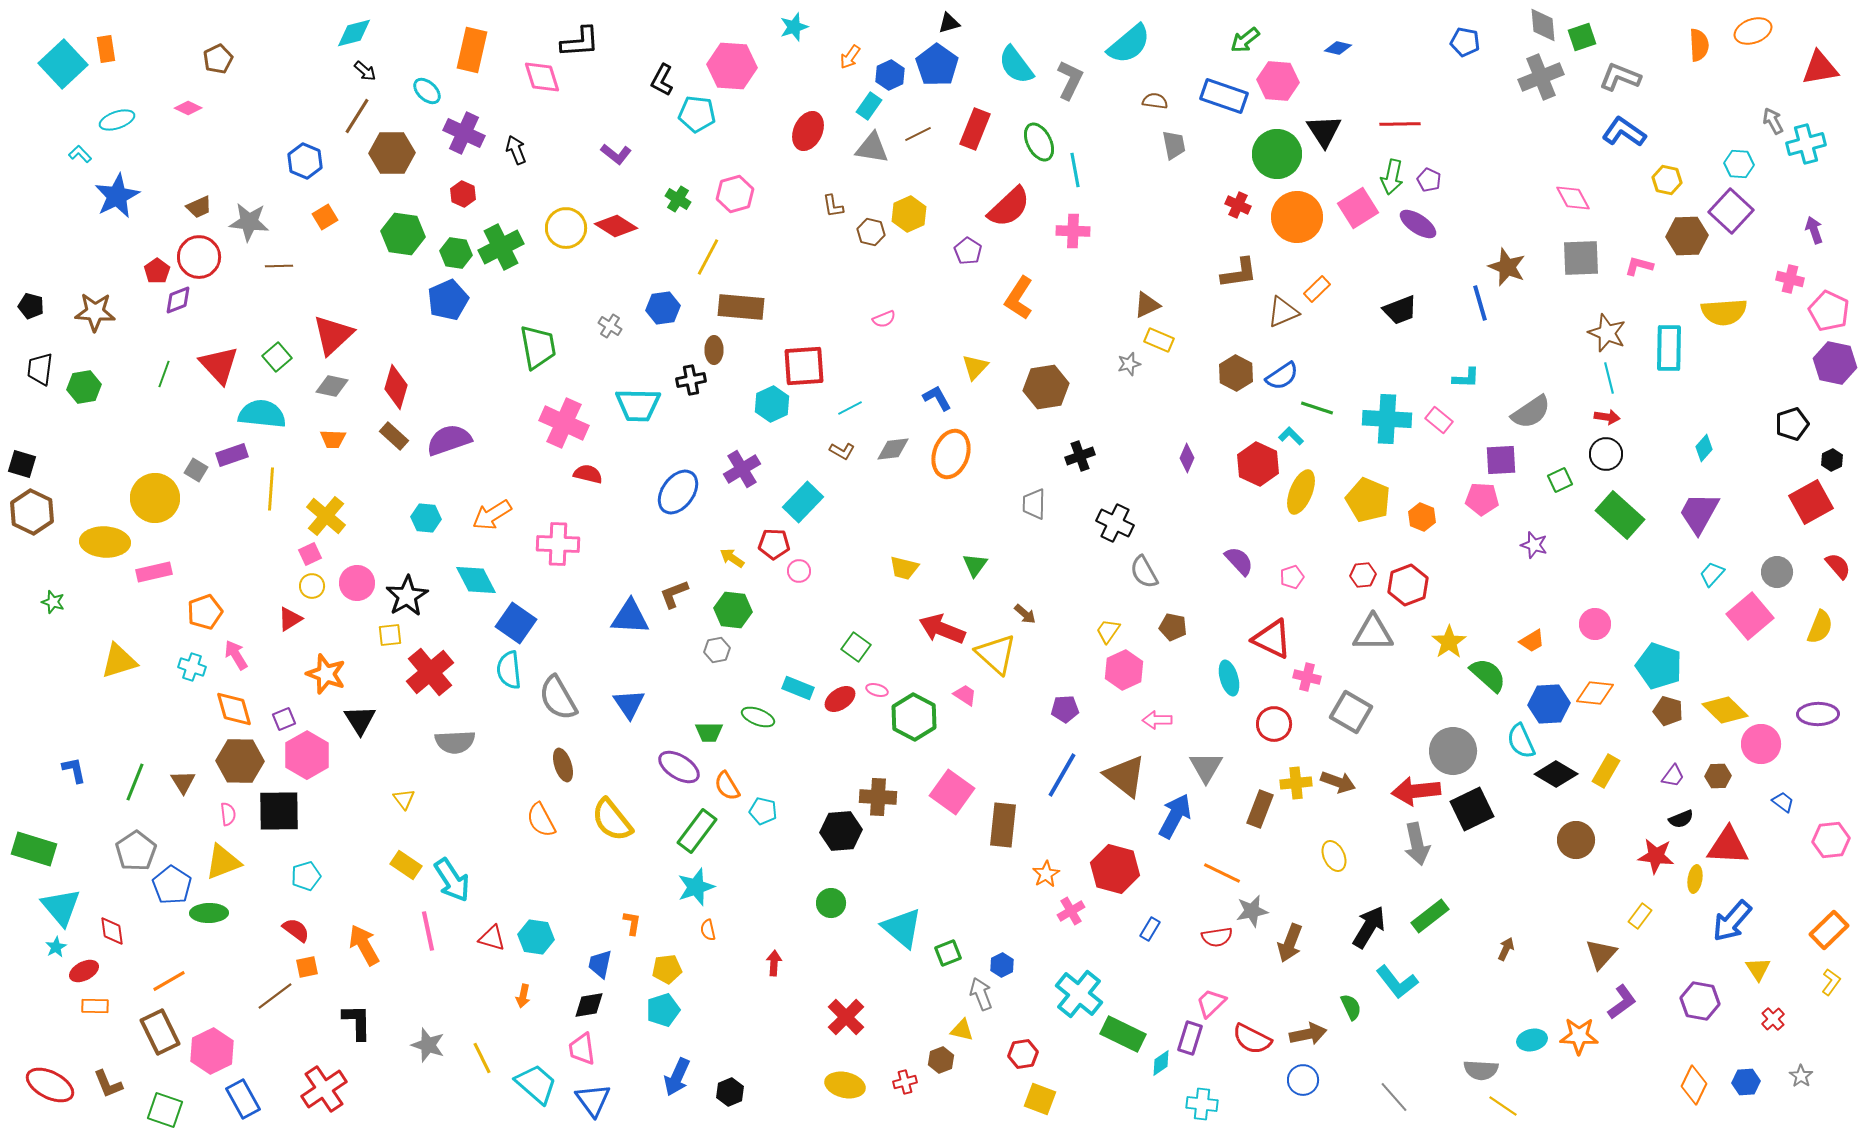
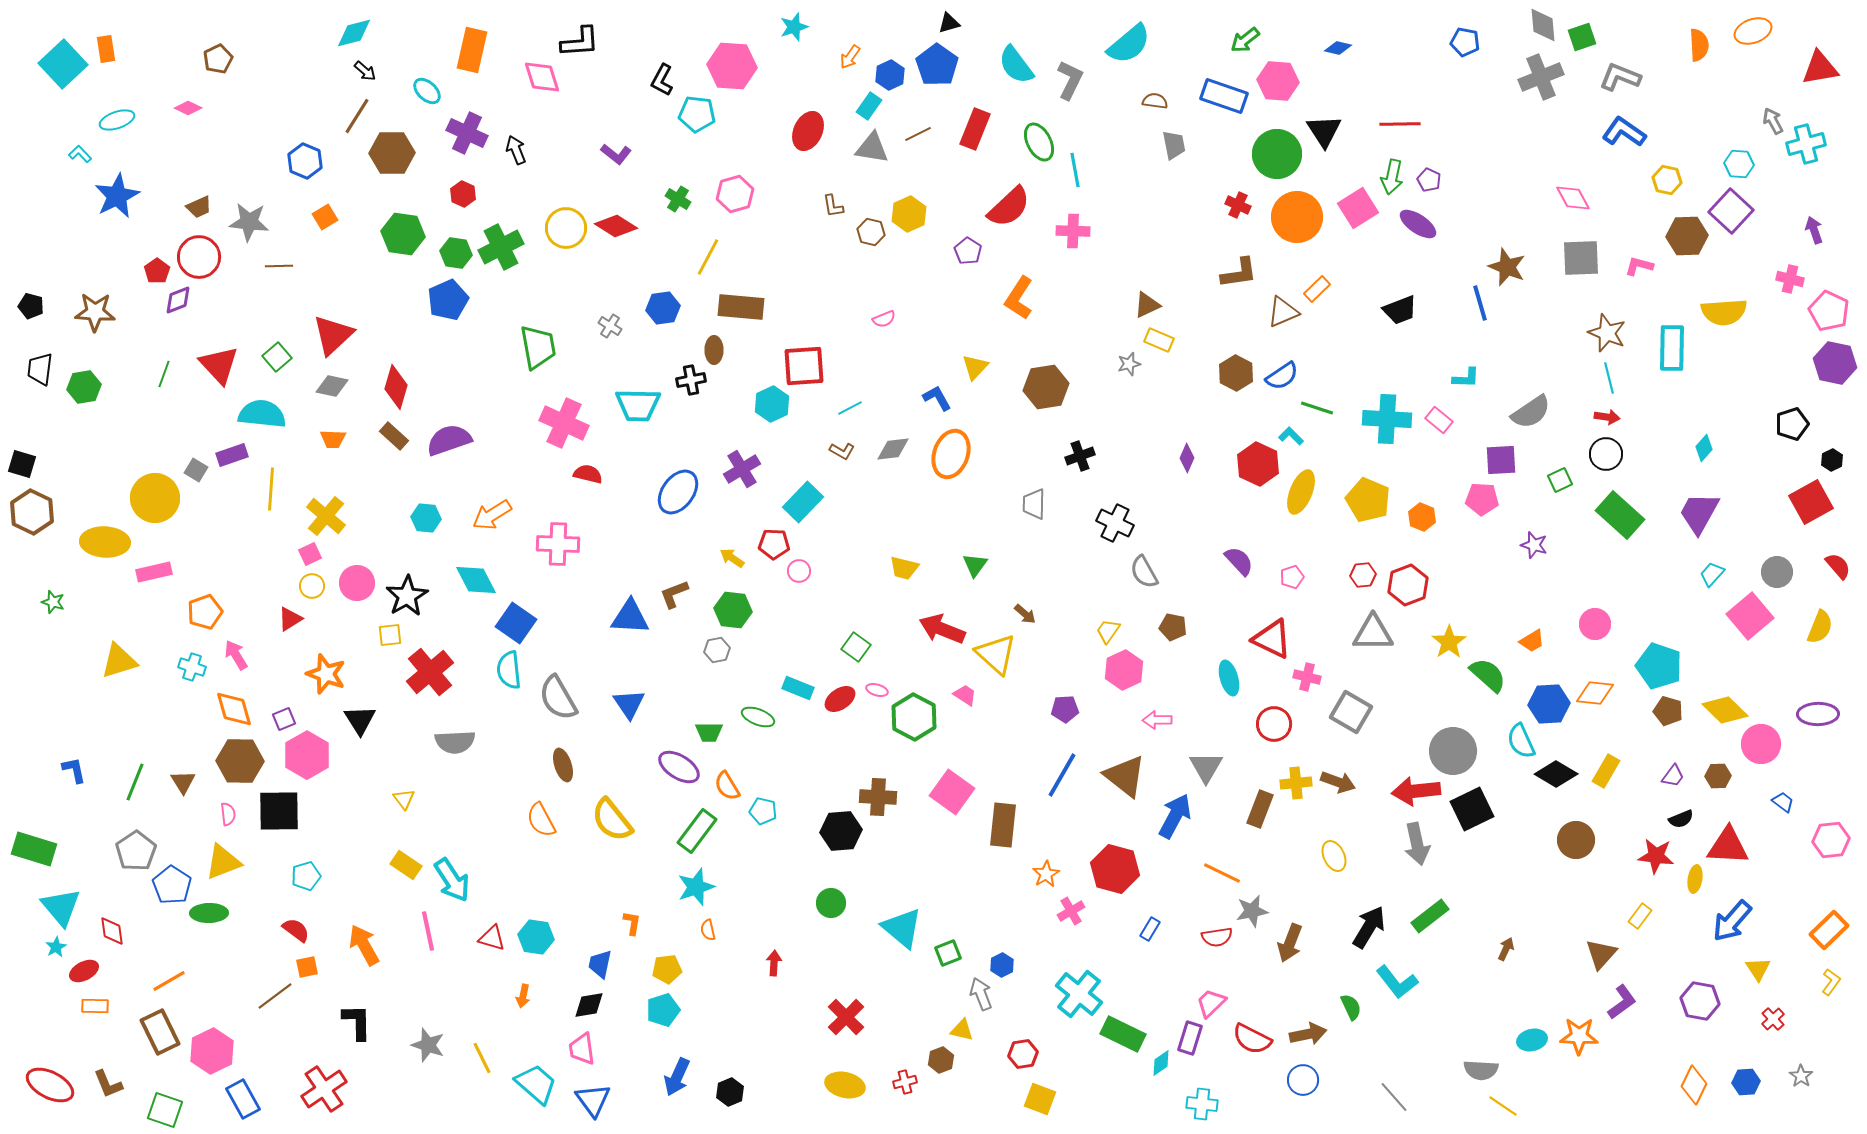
purple cross at (464, 133): moved 3 px right
cyan rectangle at (1669, 348): moved 3 px right
